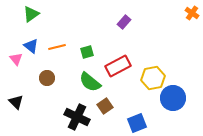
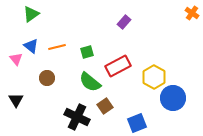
yellow hexagon: moved 1 px right, 1 px up; rotated 20 degrees counterclockwise
black triangle: moved 2 px up; rotated 14 degrees clockwise
